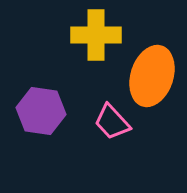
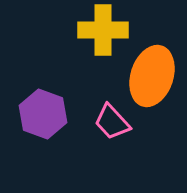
yellow cross: moved 7 px right, 5 px up
purple hexagon: moved 2 px right, 3 px down; rotated 12 degrees clockwise
